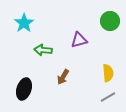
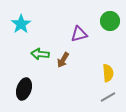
cyan star: moved 3 px left, 1 px down
purple triangle: moved 6 px up
green arrow: moved 3 px left, 4 px down
brown arrow: moved 17 px up
